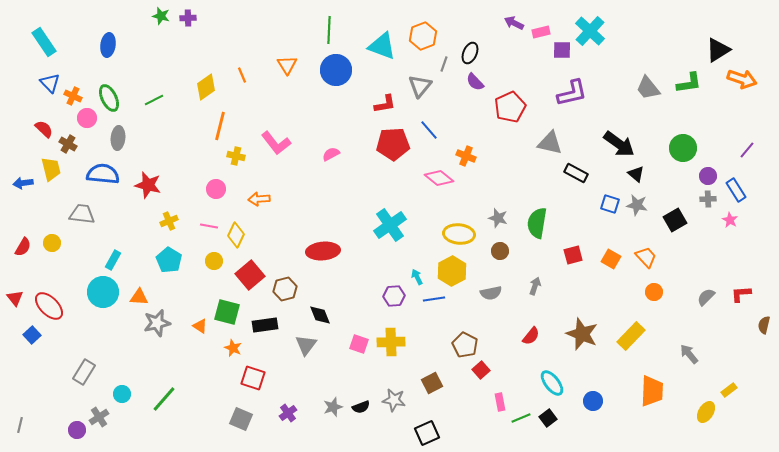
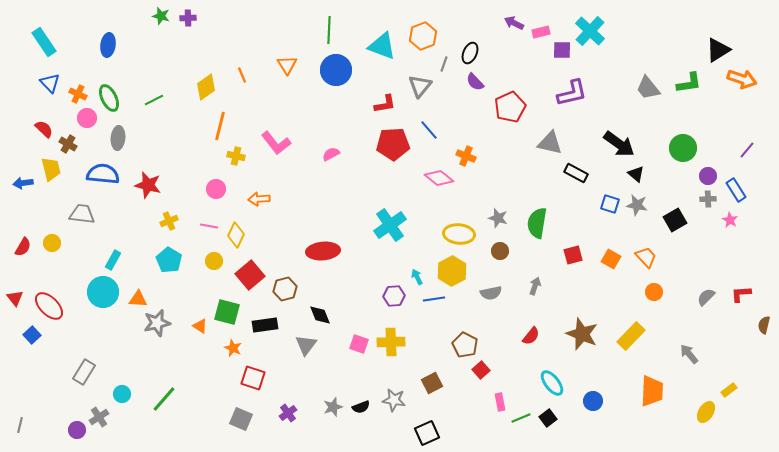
orange cross at (73, 96): moved 5 px right, 2 px up
orange triangle at (139, 297): moved 1 px left, 2 px down
